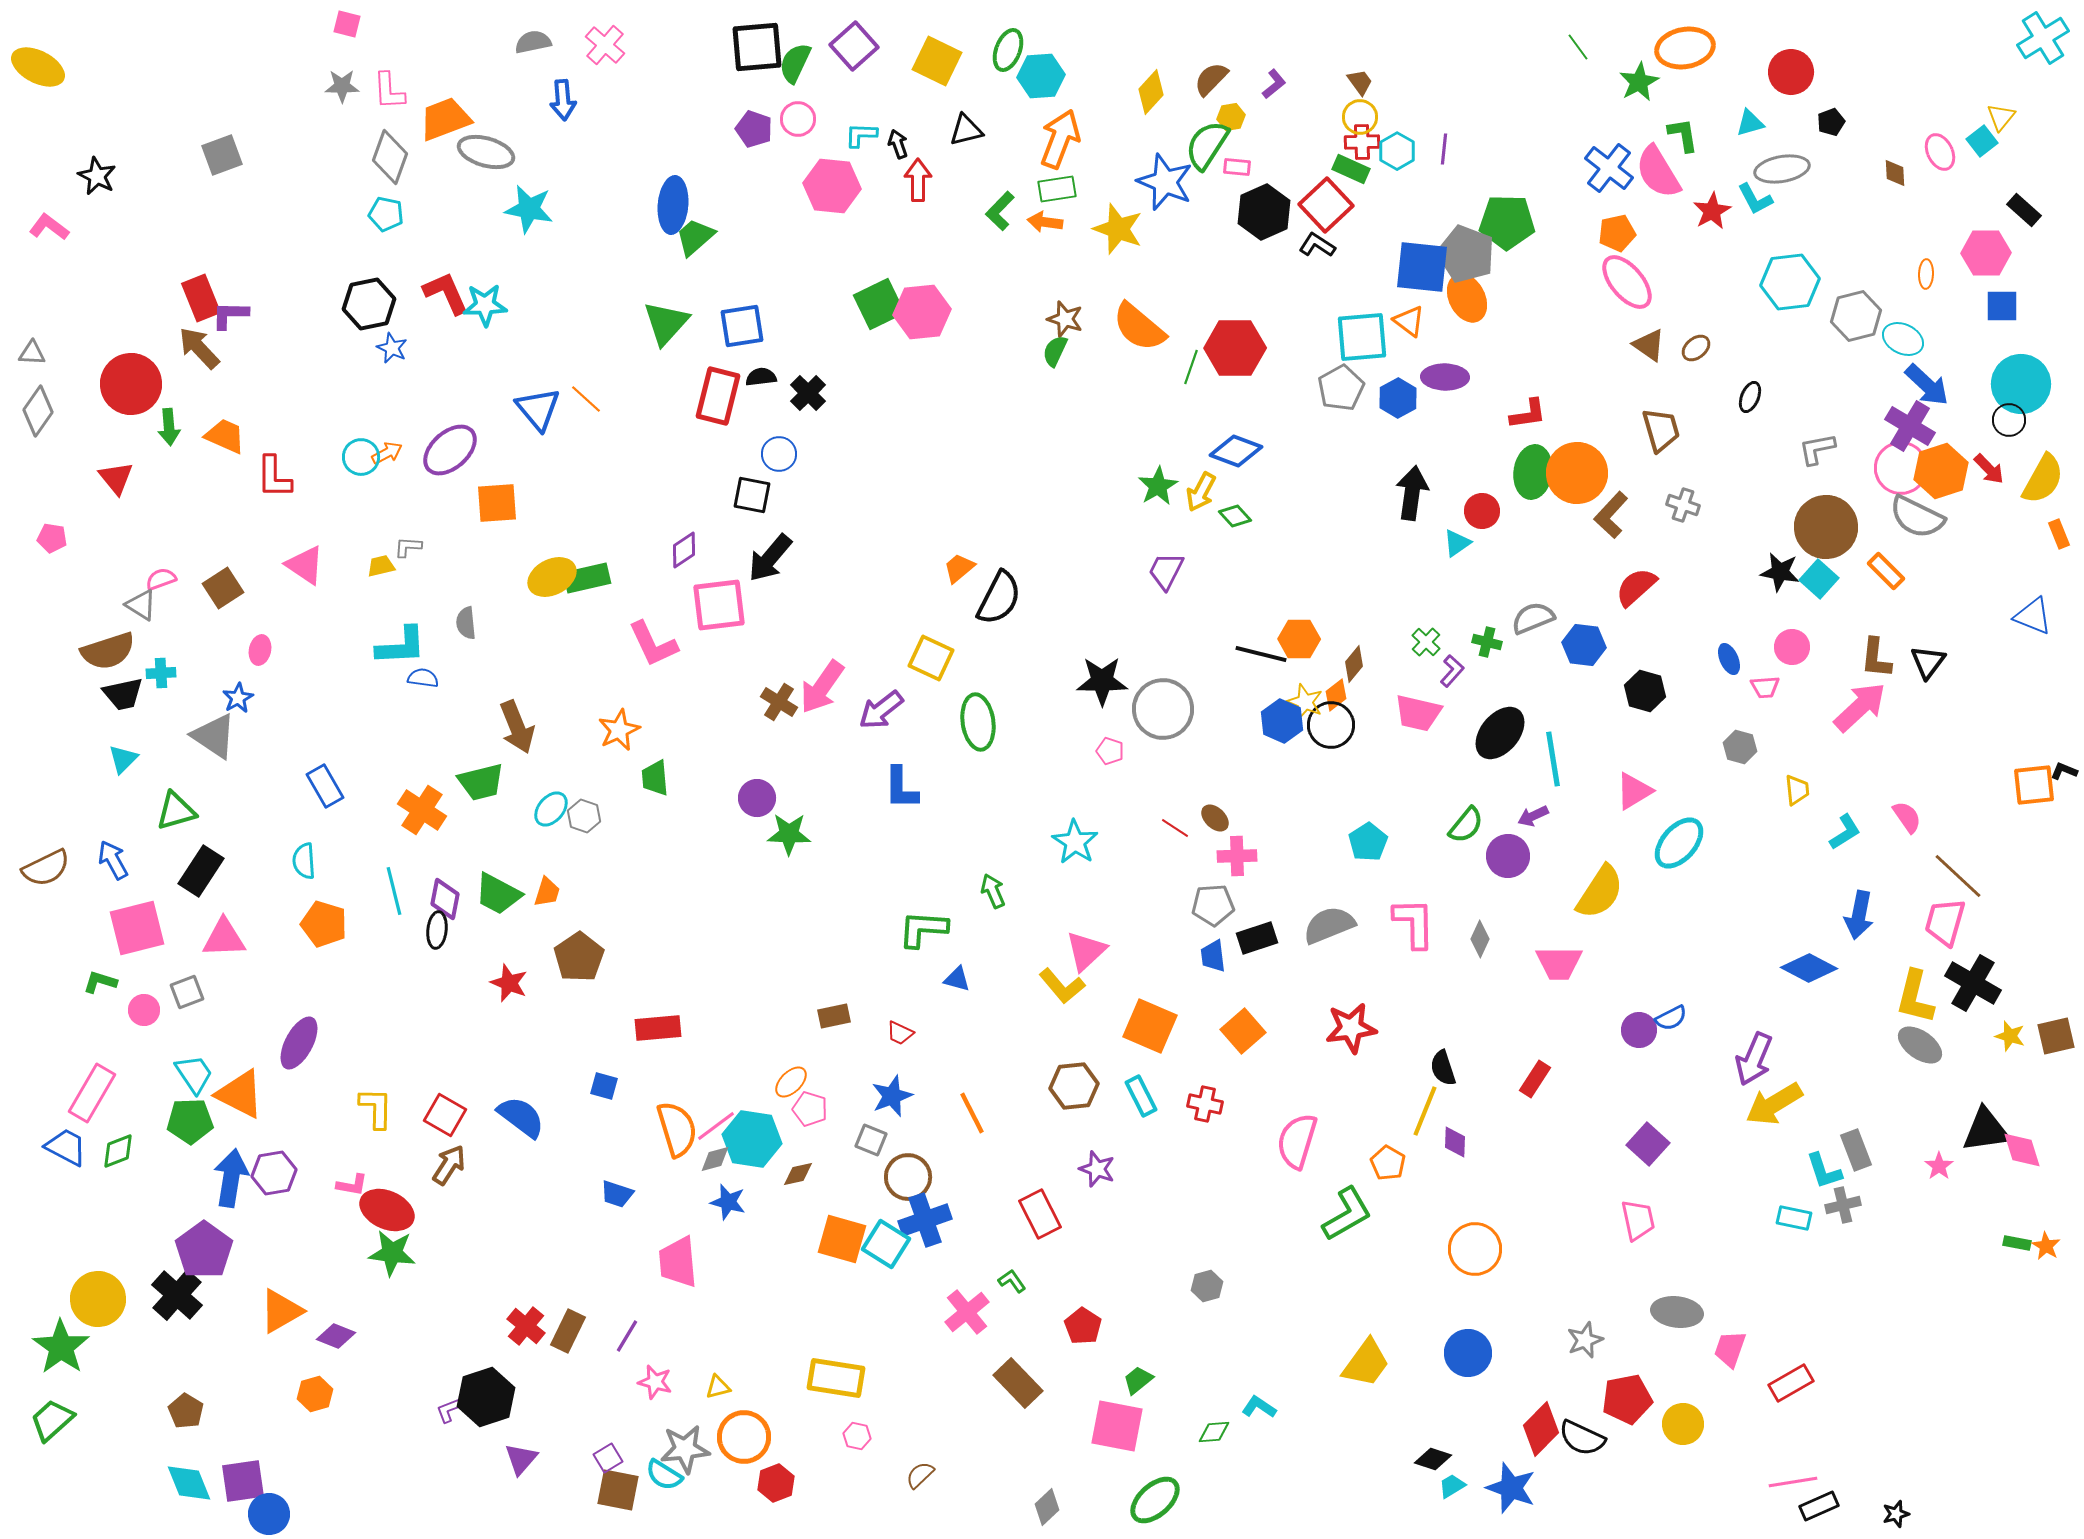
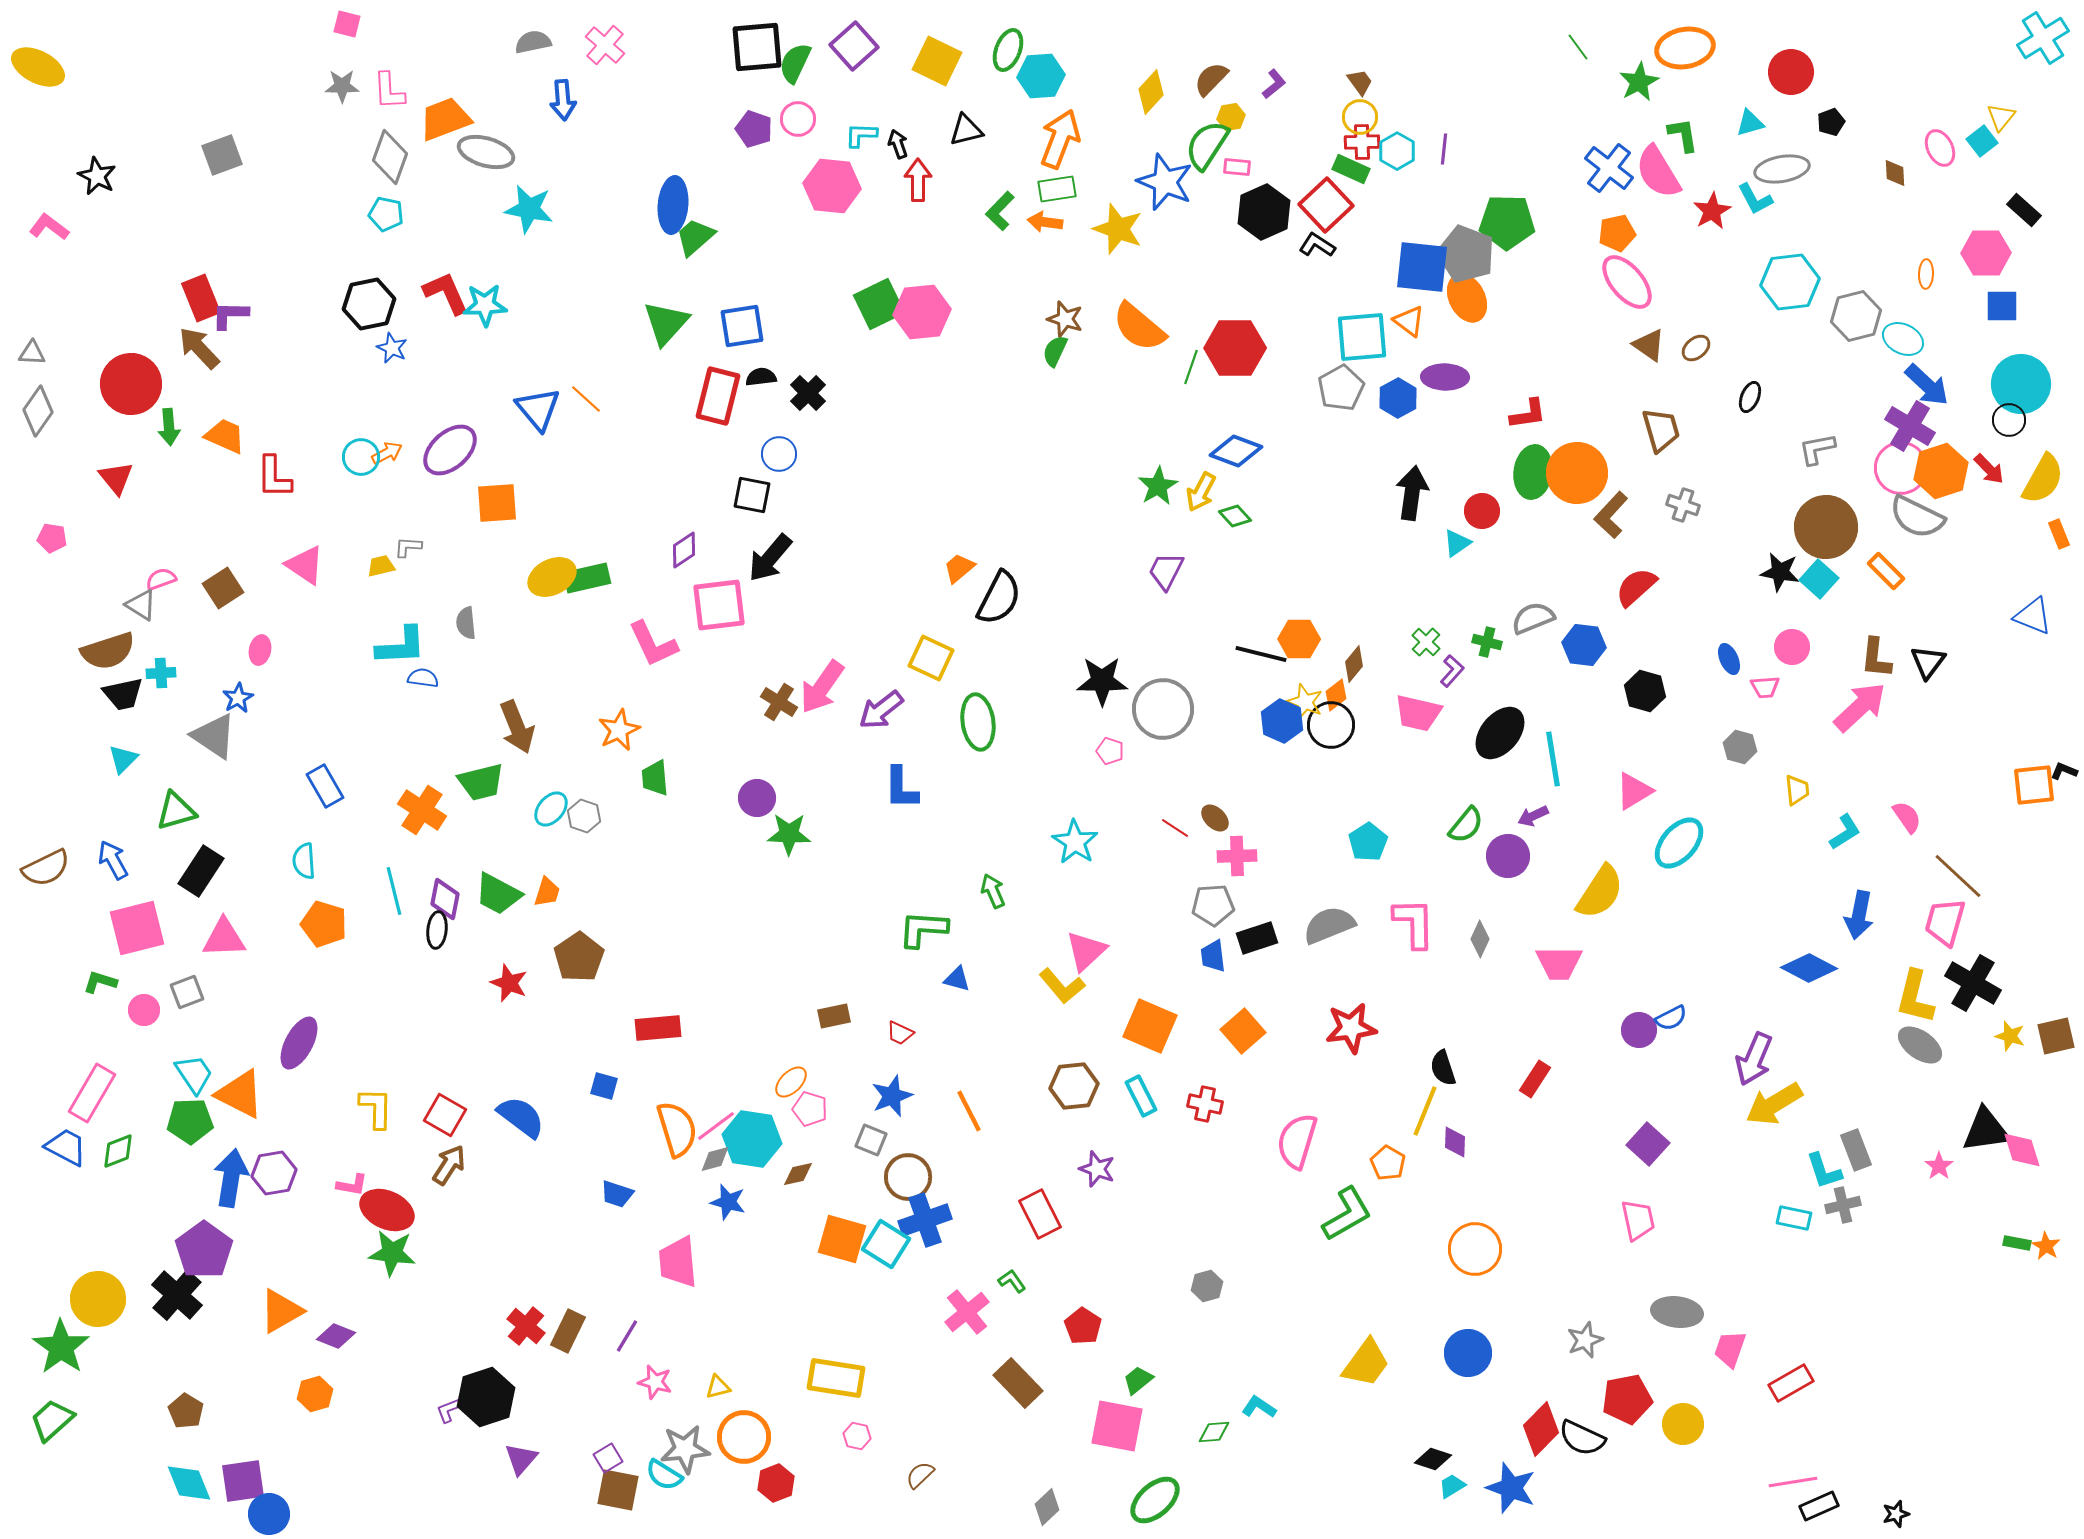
pink ellipse at (1940, 152): moved 4 px up
orange line at (972, 1113): moved 3 px left, 2 px up
